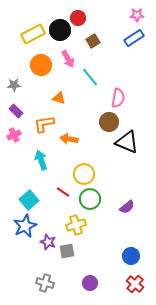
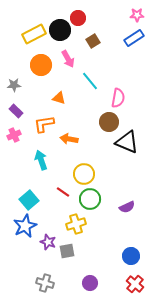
yellow rectangle: moved 1 px right
cyan line: moved 4 px down
purple semicircle: rotated 14 degrees clockwise
yellow cross: moved 1 px up
